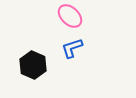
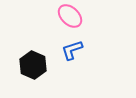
blue L-shape: moved 2 px down
